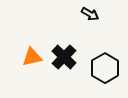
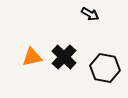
black hexagon: rotated 20 degrees counterclockwise
